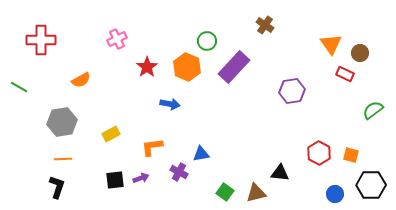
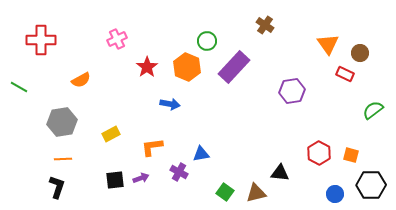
orange triangle: moved 3 px left
